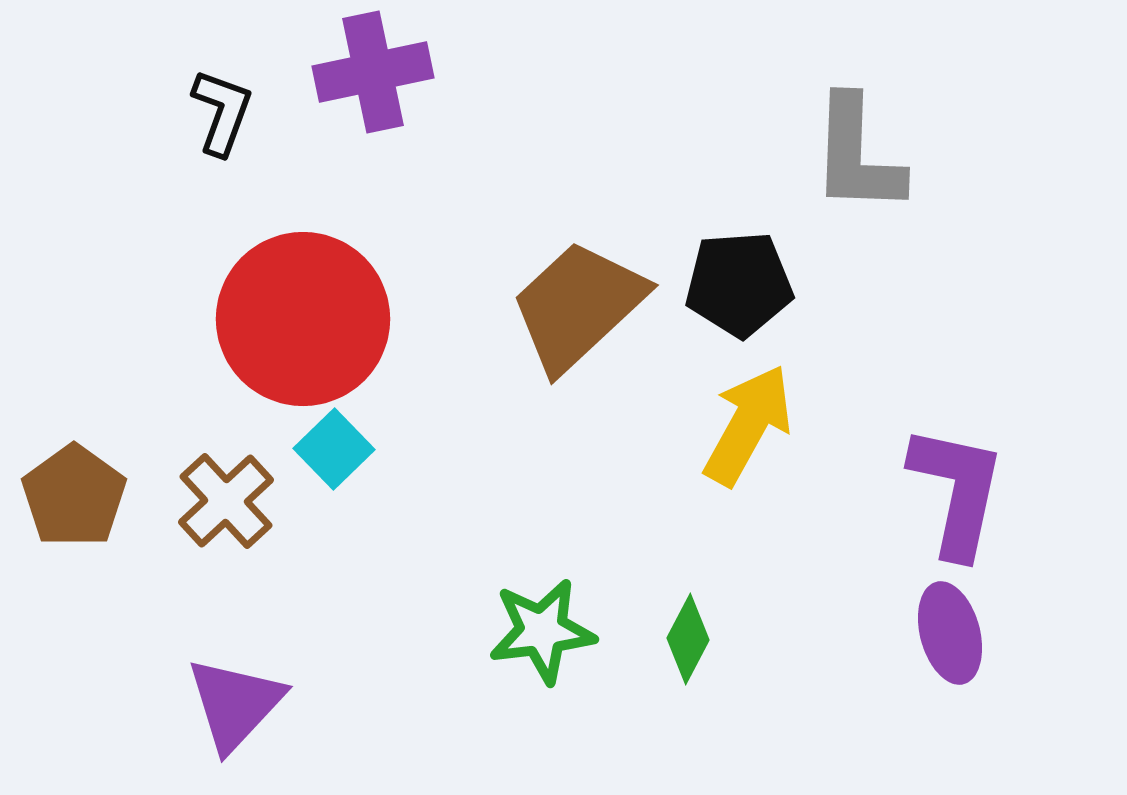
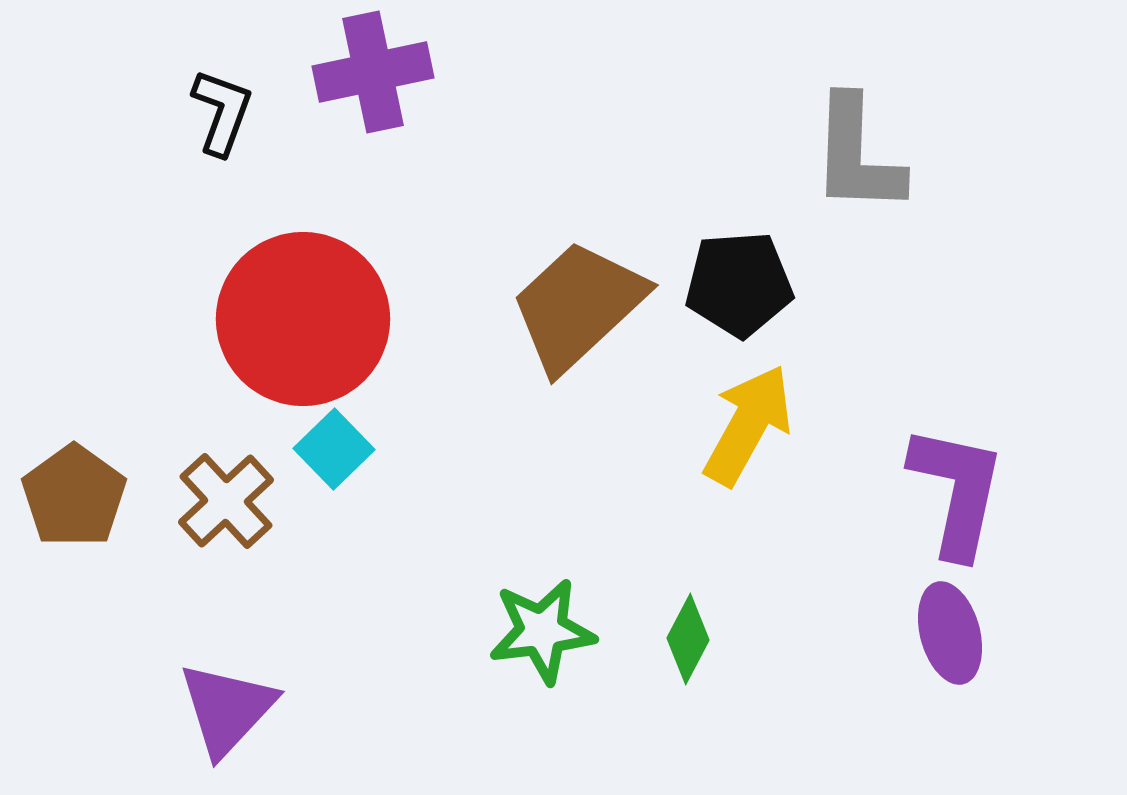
purple triangle: moved 8 px left, 5 px down
